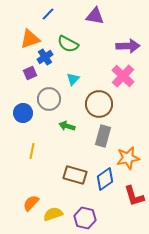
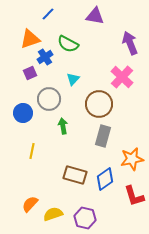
purple arrow: moved 2 px right, 3 px up; rotated 110 degrees counterclockwise
pink cross: moved 1 px left, 1 px down
green arrow: moved 4 px left; rotated 63 degrees clockwise
orange star: moved 4 px right, 1 px down
orange semicircle: moved 1 px left, 1 px down
